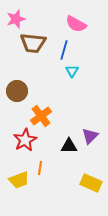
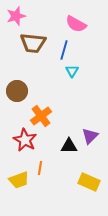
pink star: moved 3 px up
red star: rotated 15 degrees counterclockwise
yellow rectangle: moved 2 px left, 1 px up
